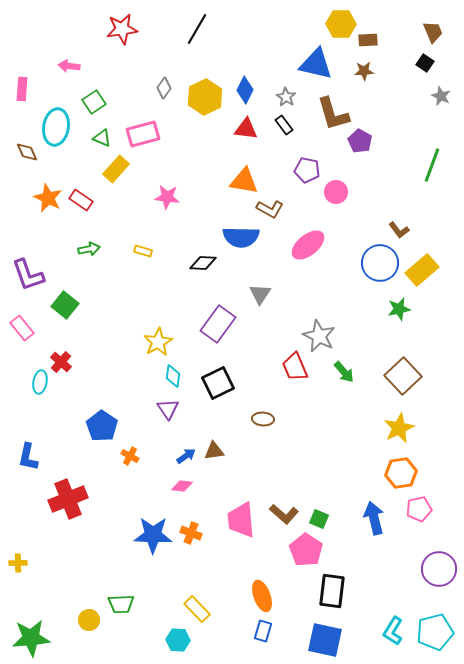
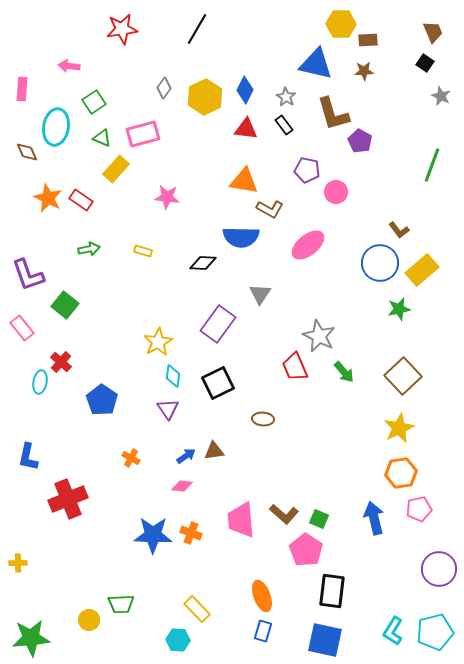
blue pentagon at (102, 426): moved 26 px up
orange cross at (130, 456): moved 1 px right, 2 px down
